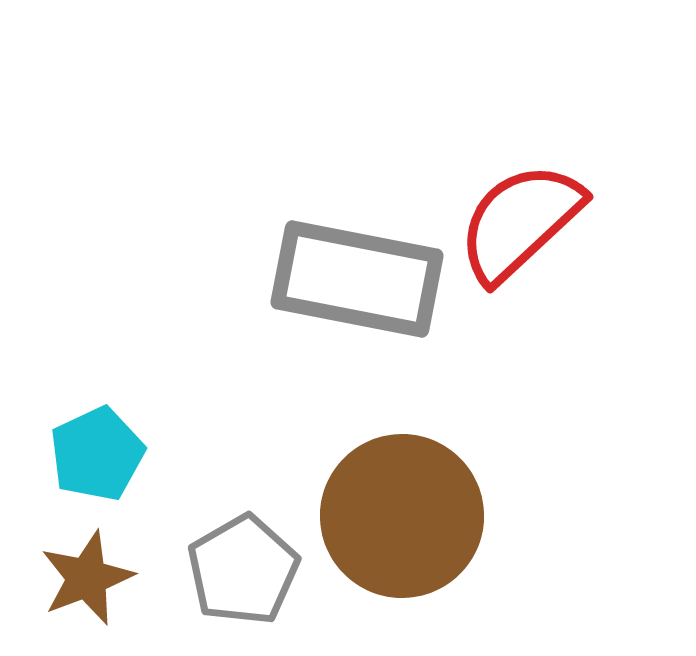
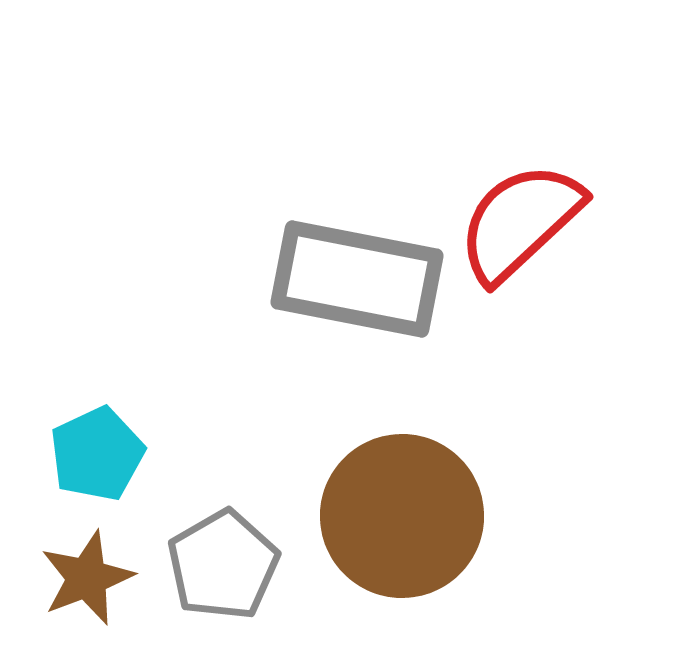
gray pentagon: moved 20 px left, 5 px up
